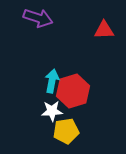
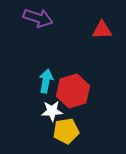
red triangle: moved 2 px left
cyan arrow: moved 6 px left
